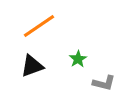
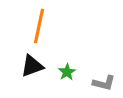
orange line: rotated 44 degrees counterclockwise
green star: moved 11 px left, 13 px down
